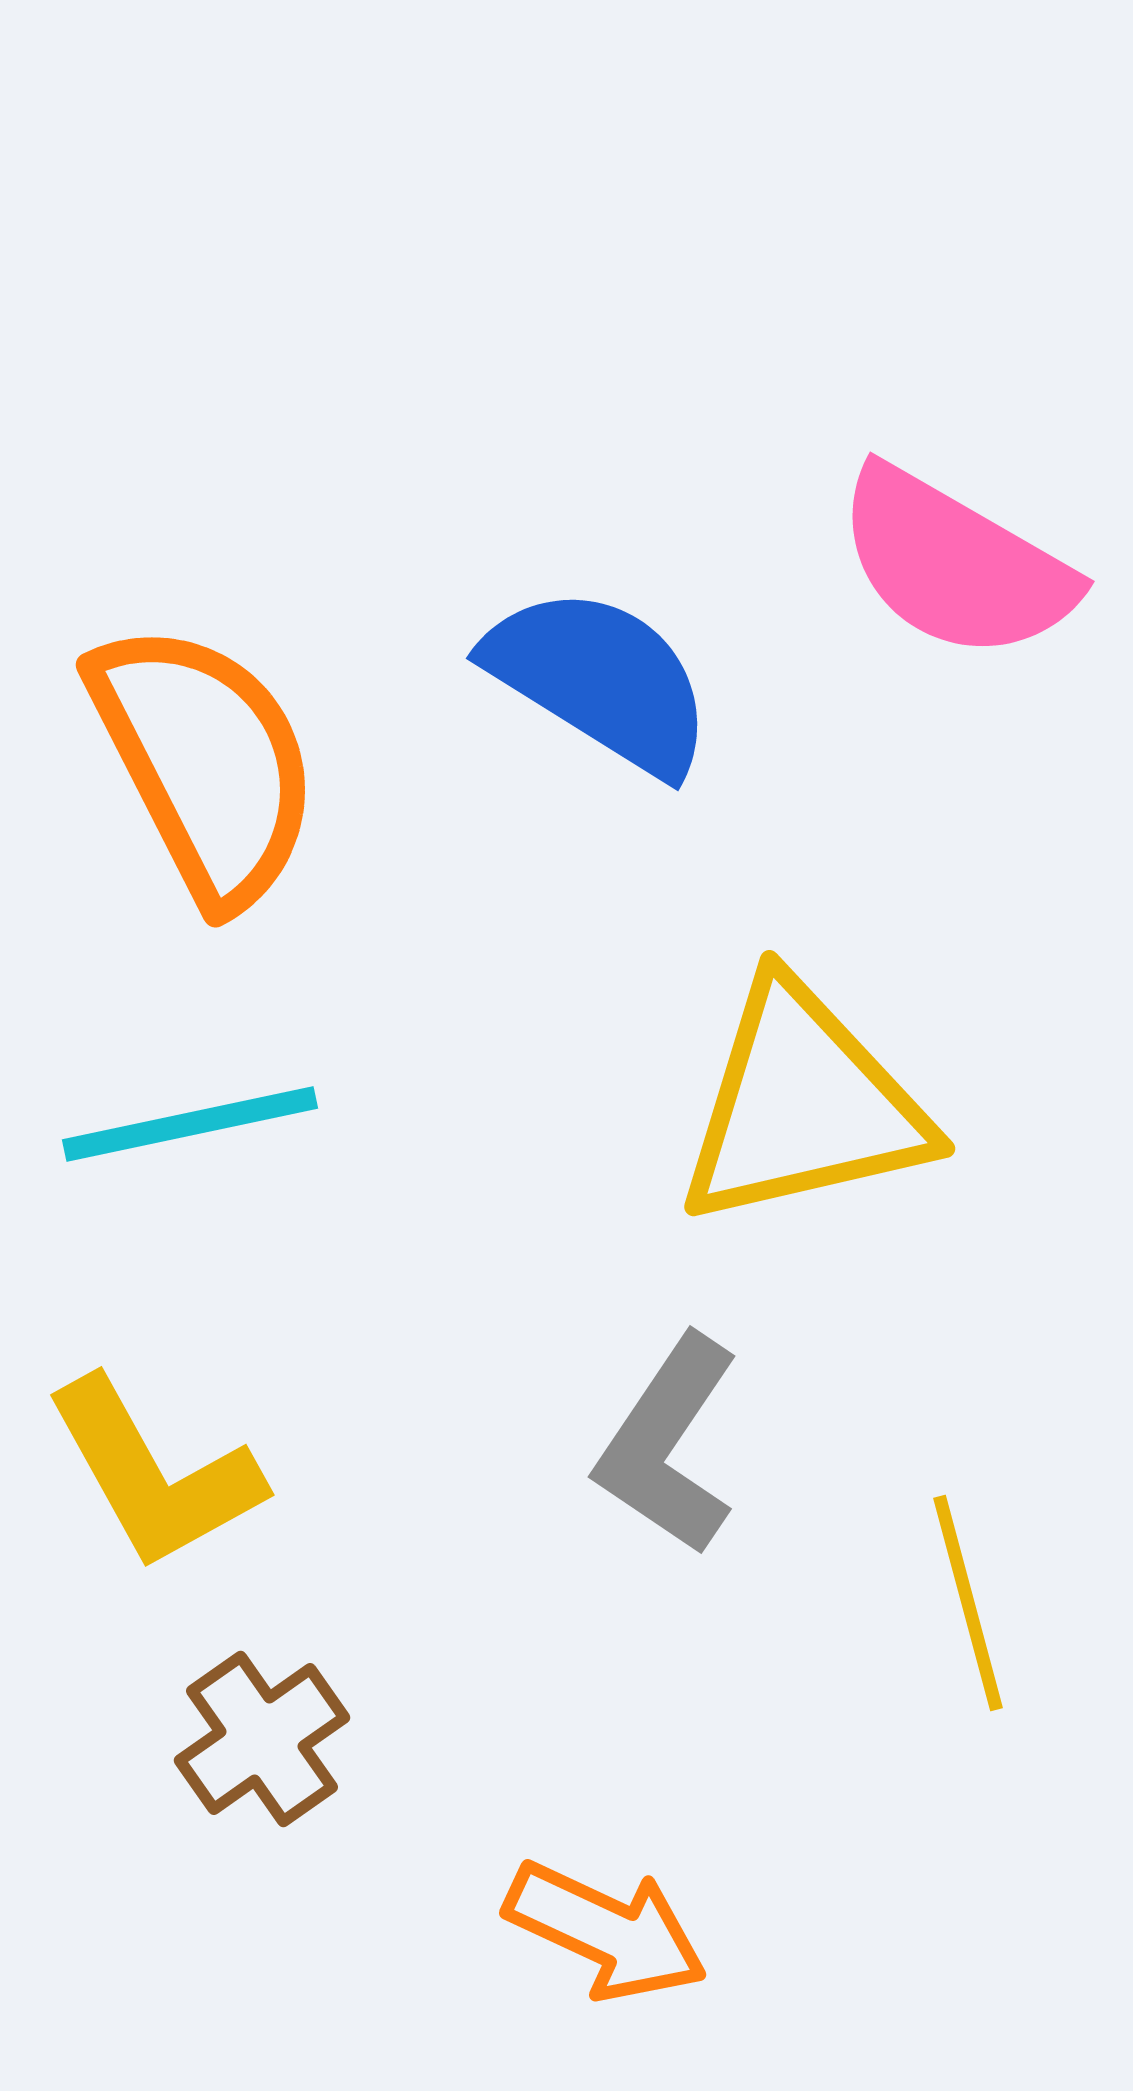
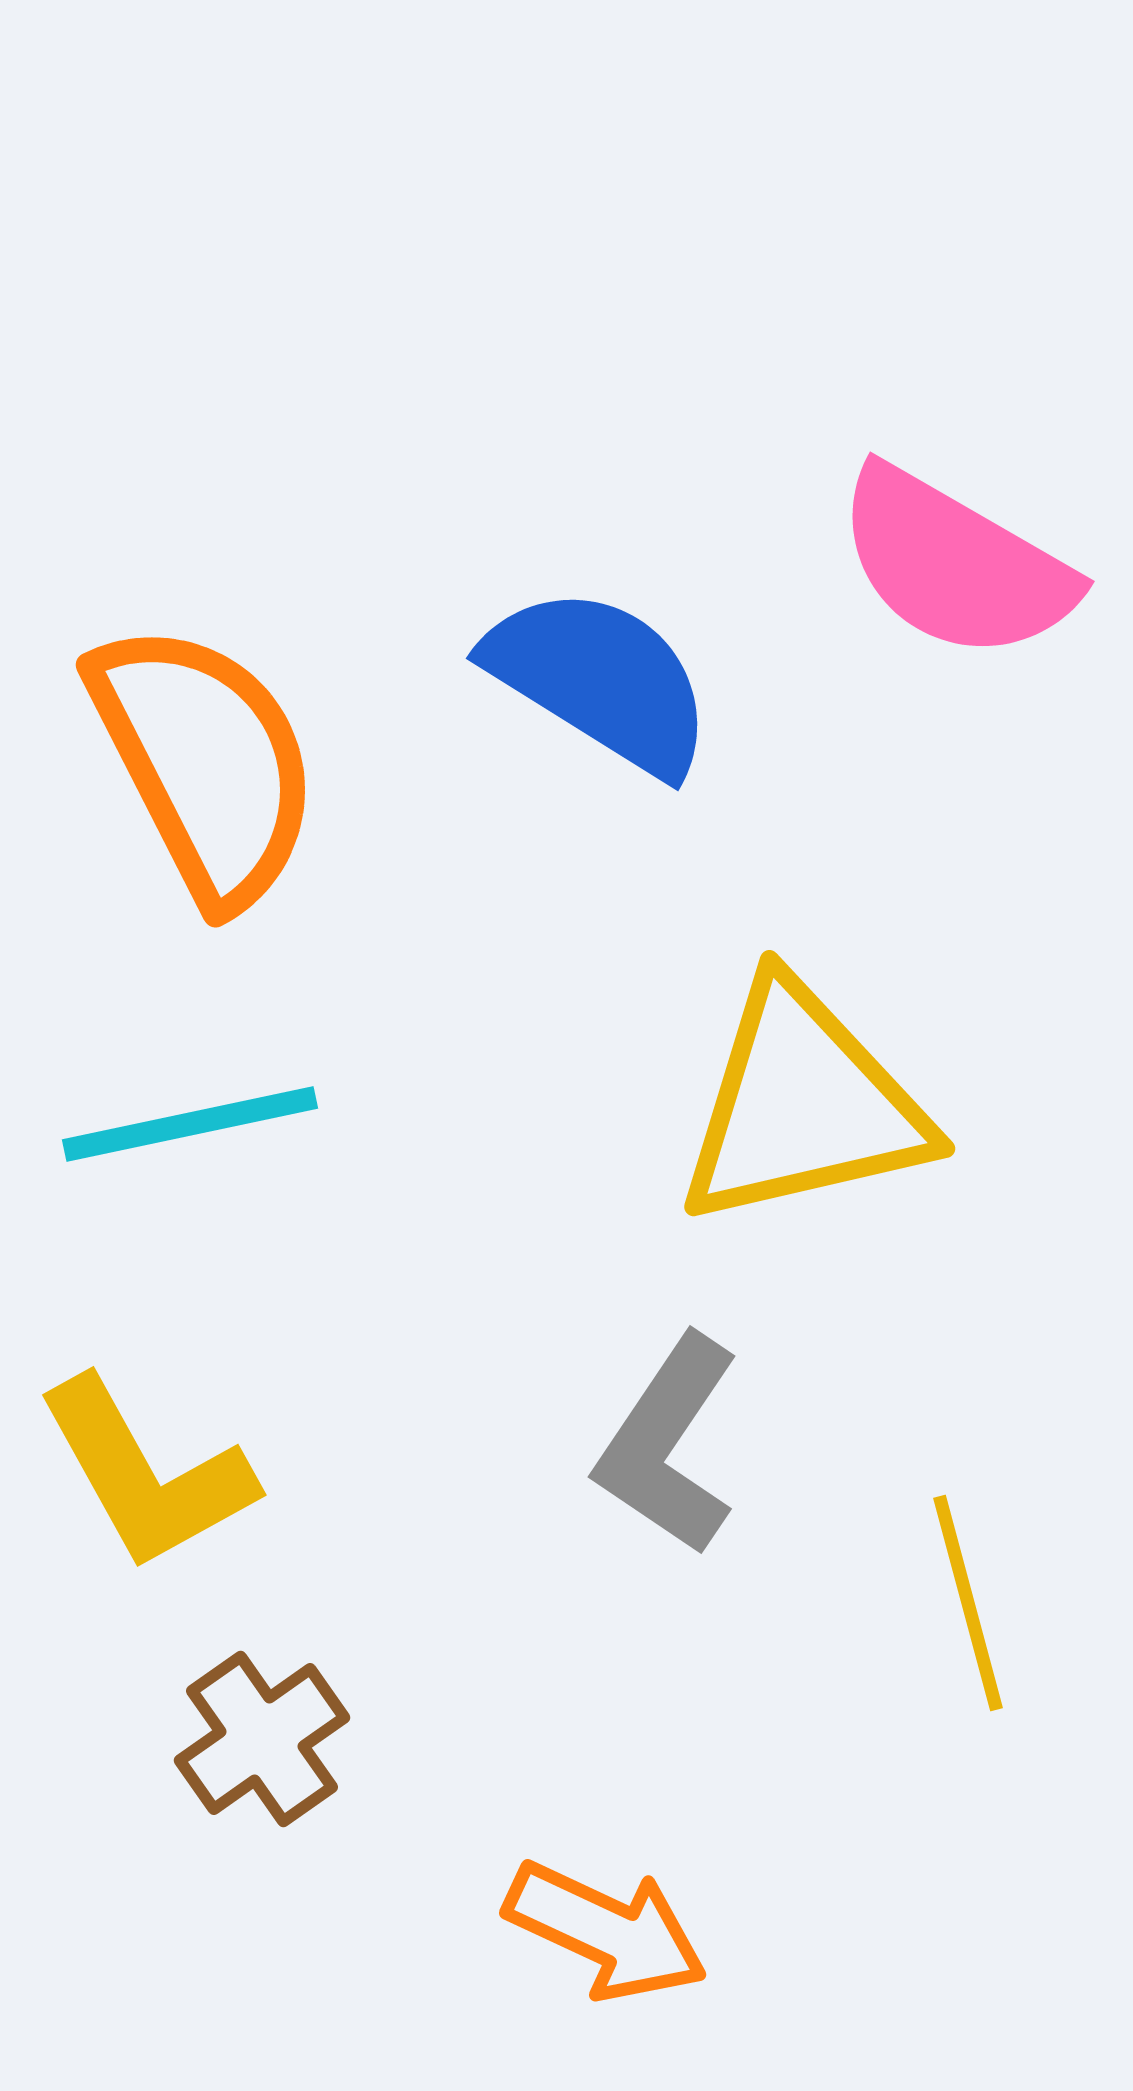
yellow L-shape: moved 8 px left
